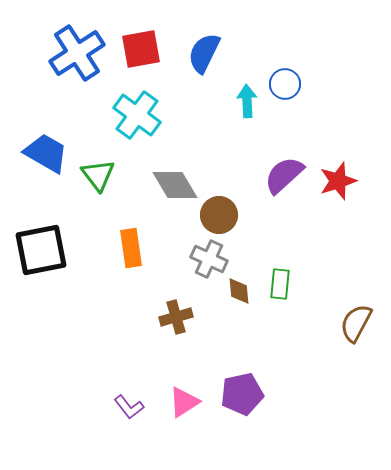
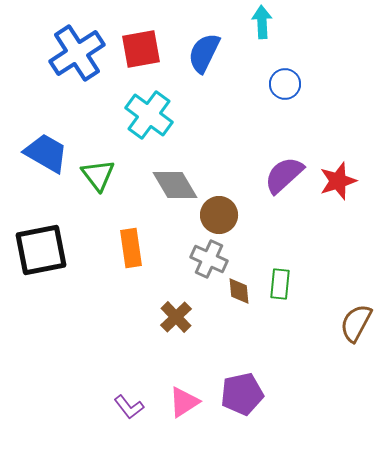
cyan arrow: moved 15 px right, 79 px up
cyan cross: moved 12 px right
brown cross: rotated 28 degrees counterclockwise
